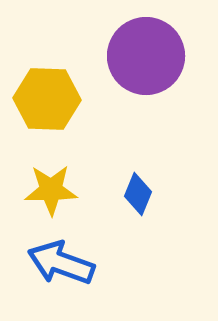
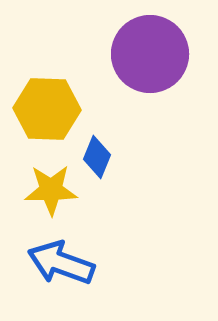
purple circle: moved 4 px right, 2 px up
yellow hexagon: moved 10 px down
blue diamond: moved 41 px left, 37 px up
